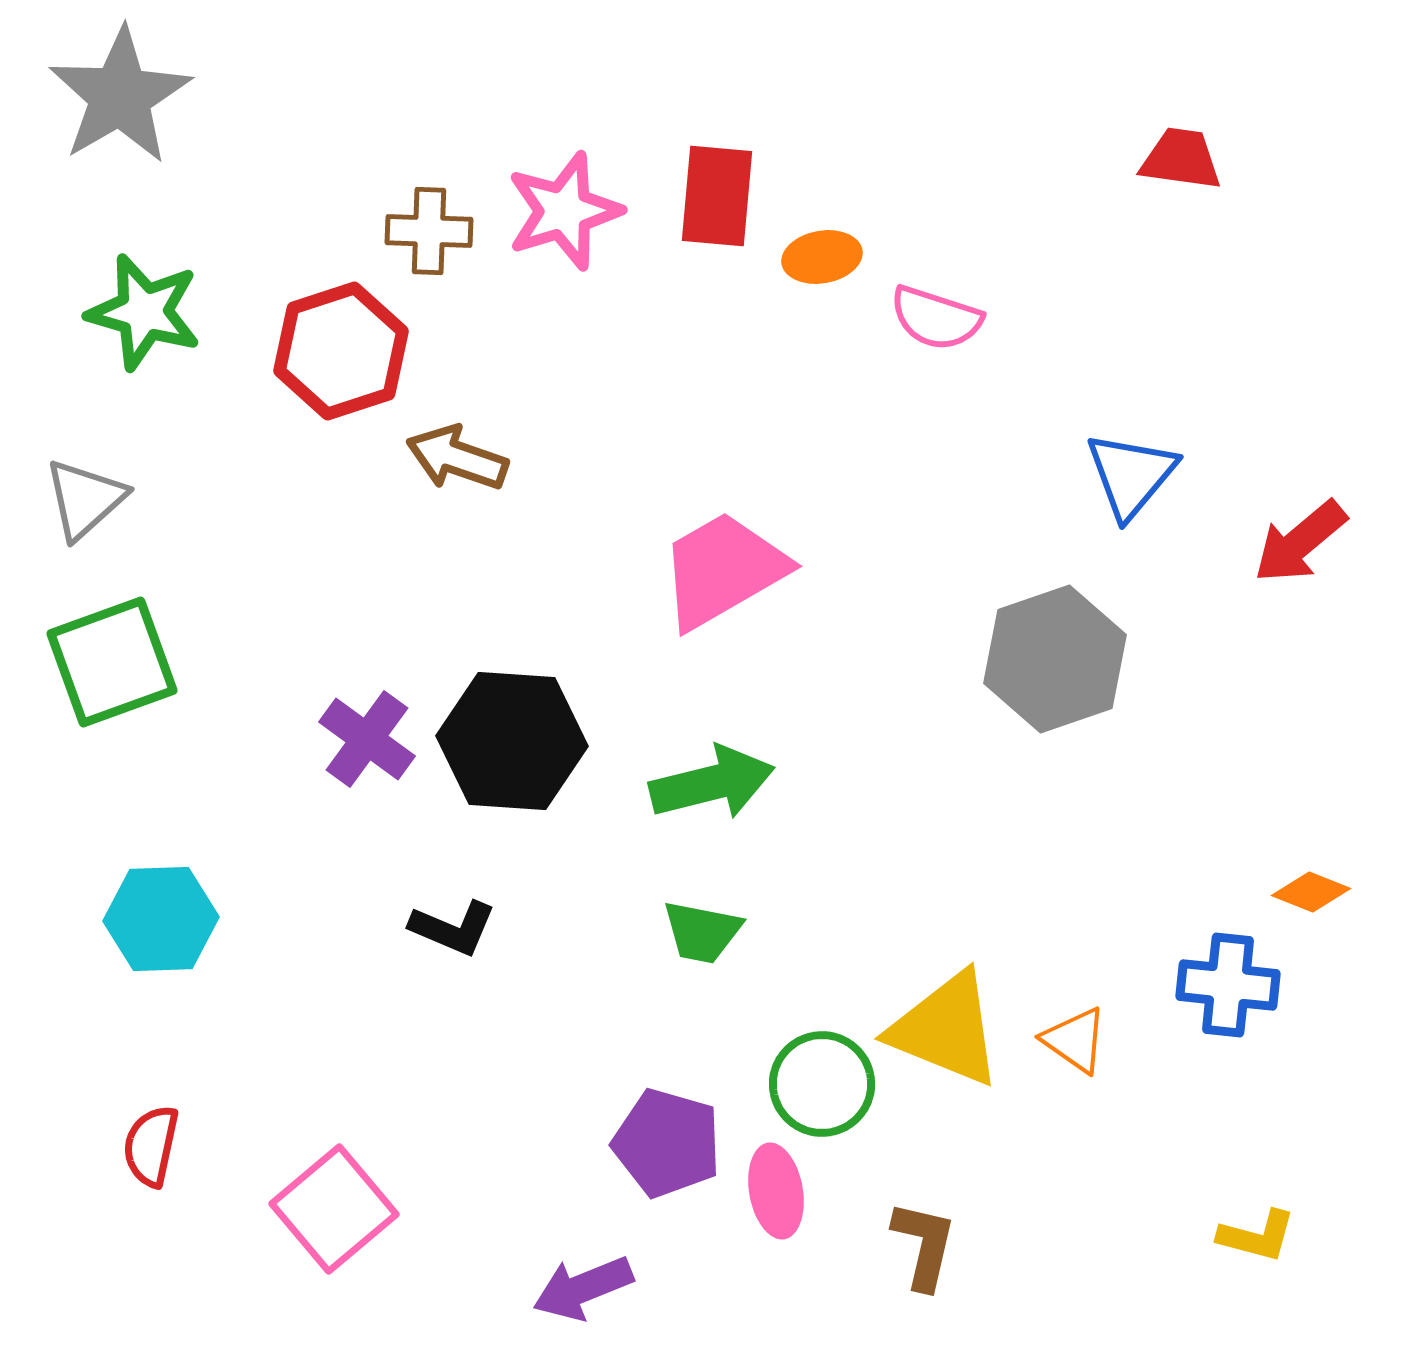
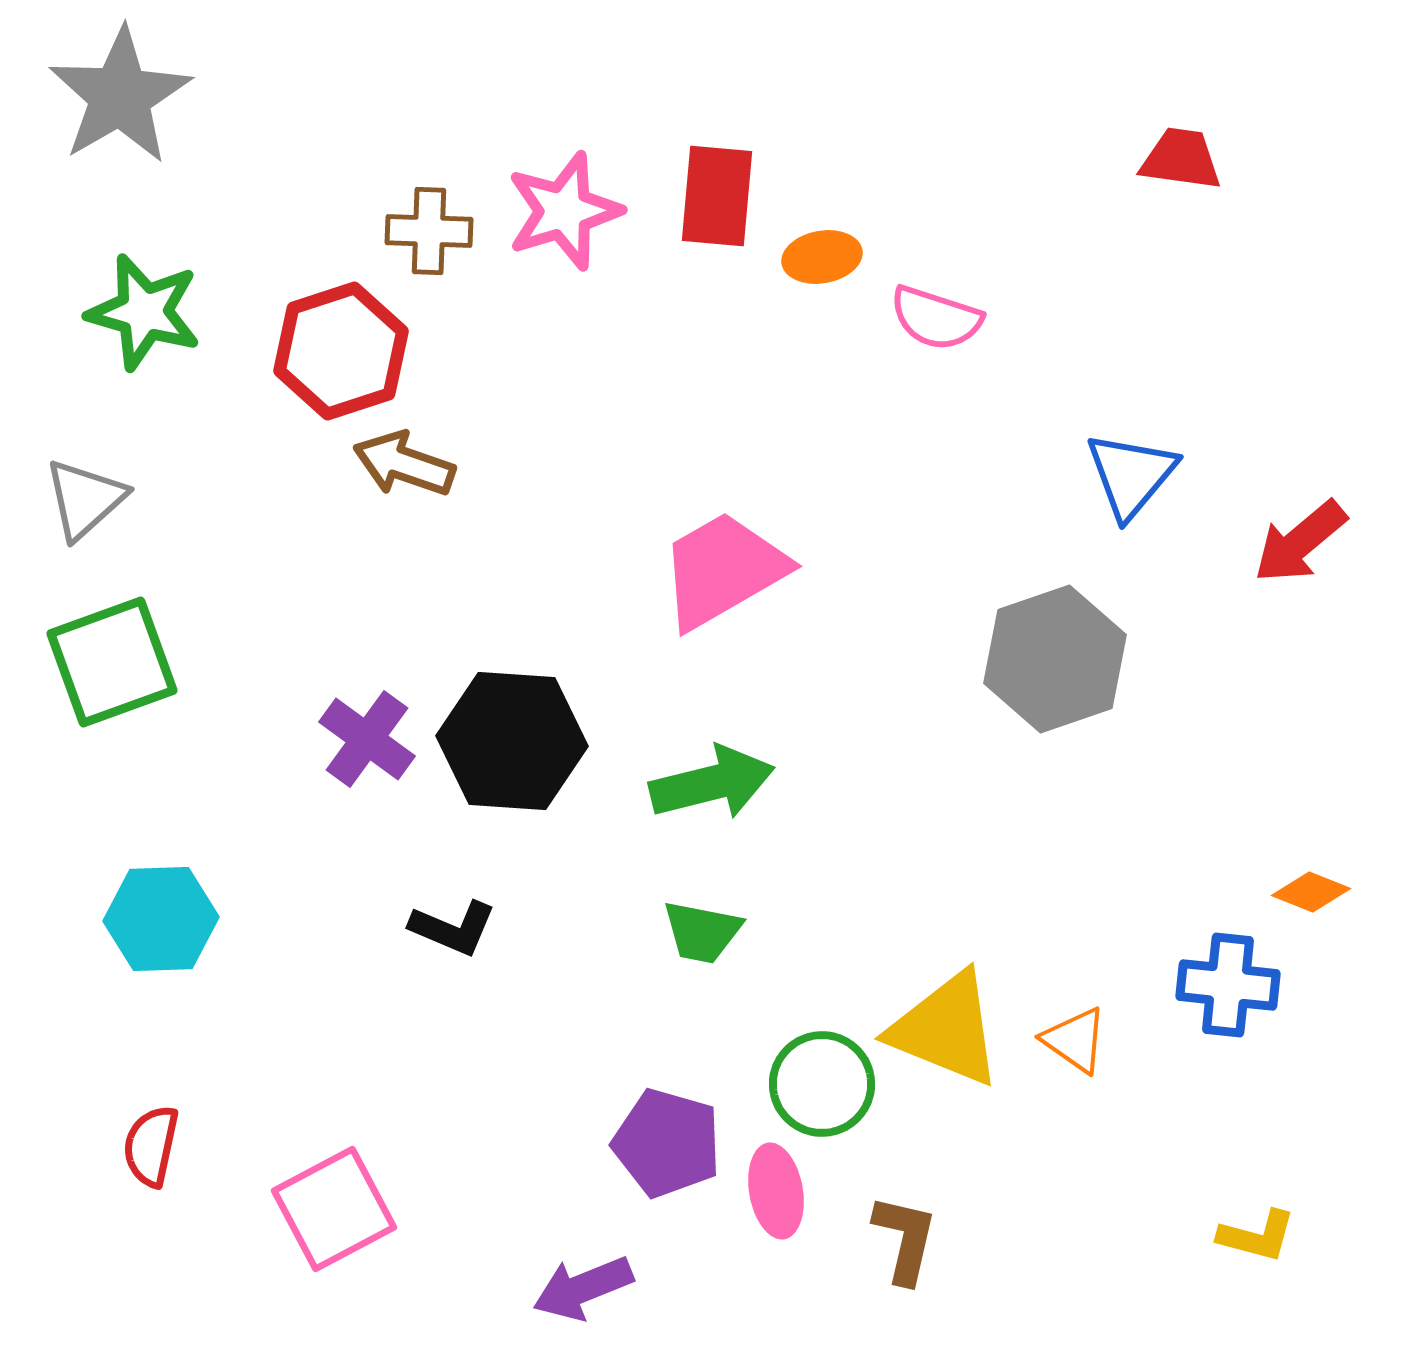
brown arrow: moved 53 px left, 6 px down
pink square: rotated 12 degrees clockwise
brown L-shape: moved 19 px left, 6 px up
